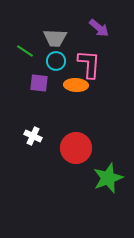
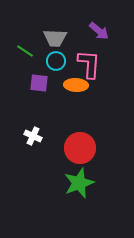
purple arrow: moved 3 px down
red circle: moved 4 px right
green star: moved 29 px left, 5 px down
